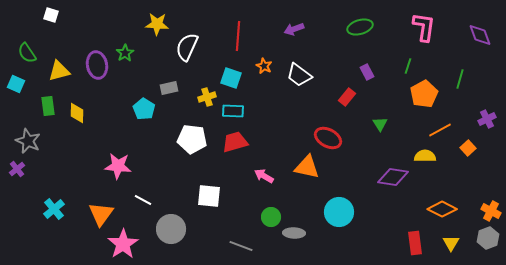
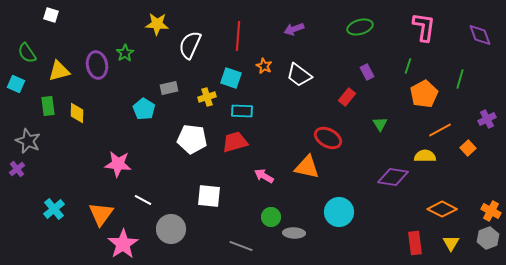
white semicircle at (187, 47): moved 3 px right, 2 px up
cyan rectangle at (233, 111): moved 9 px right
pink star at (118, 166): moved 2 px up
